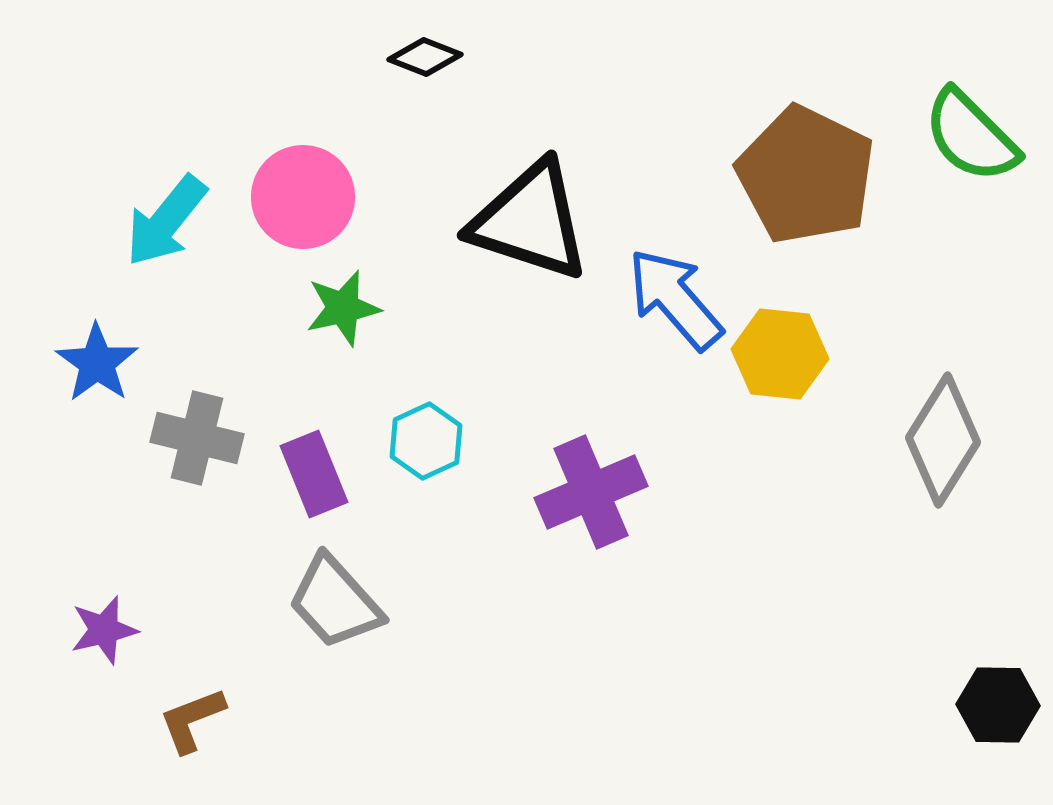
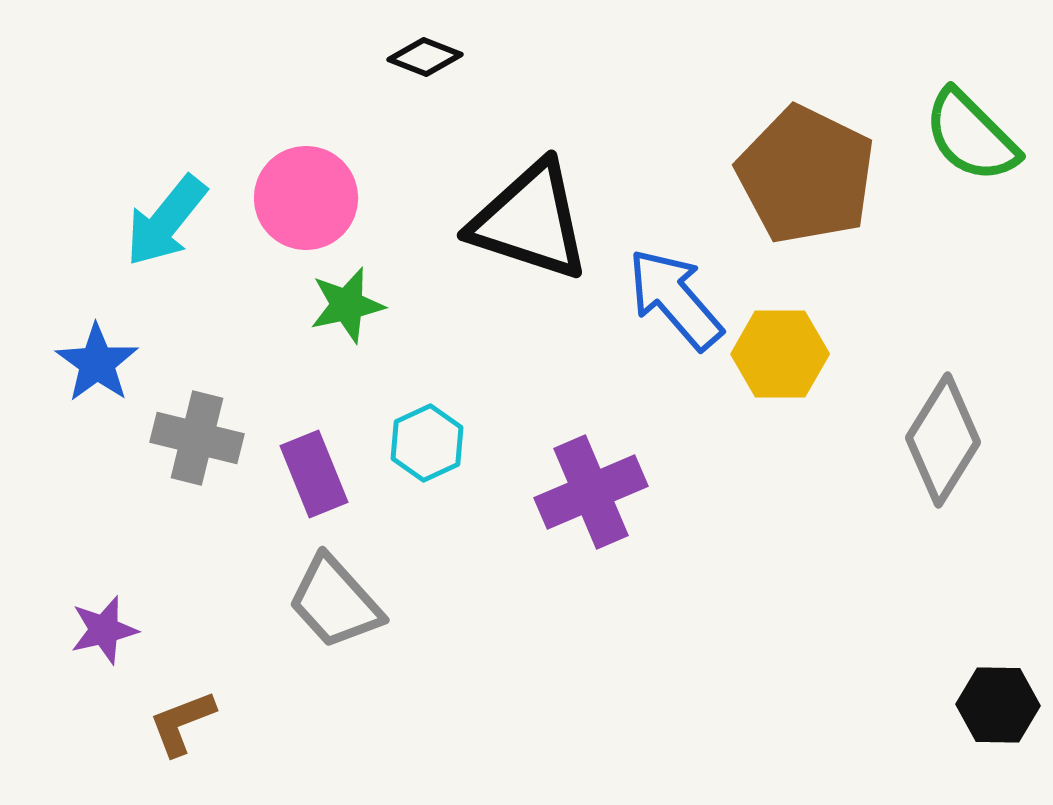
pink circle: moved 3 px right, 1 px down
green star: moved 4 px right, 3 px up
yellow hexagon: rotated 6 degrees counterclockwise
cyan hexagon: moved 1 px right, 2 px down
brown L-shape: moved 10 px left, 3 px down
